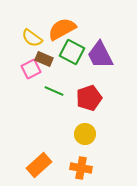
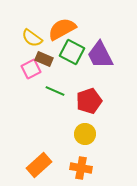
green line: moved 1 px right
red pentagon: moved 3 px down
